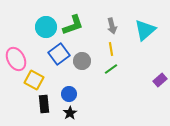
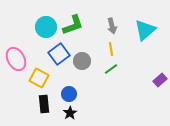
yellow square: moved 5 px right, 2 px up
